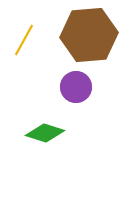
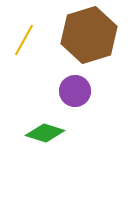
brown hexagon: rotated 12 degrees counterclockwise
purple circle: moved 1 px left, 4 px down
